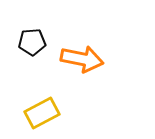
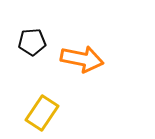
yellow rectangle: rotated 28 degrees counterclockwise
